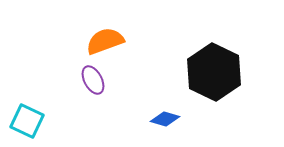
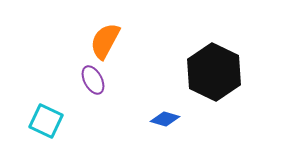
orange semicircle: rotated 42 degrees counterclockwise
cyan square: moved 19 px right
